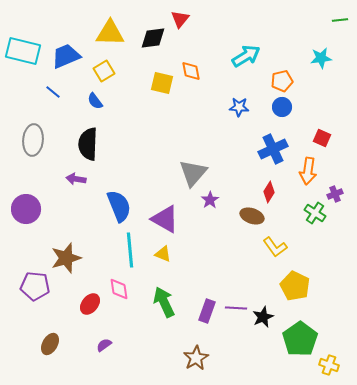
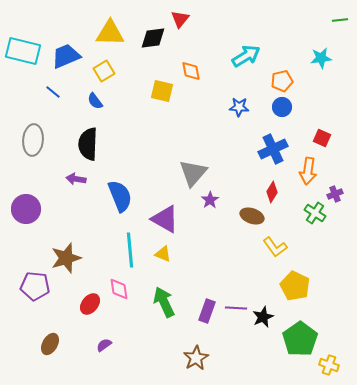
yellow square at (162, 83): moved 8 px down
red diamond at (269, 192): moved 3 px right
blue semicircle at (119, 206): moved 1 px right, 10 px up
